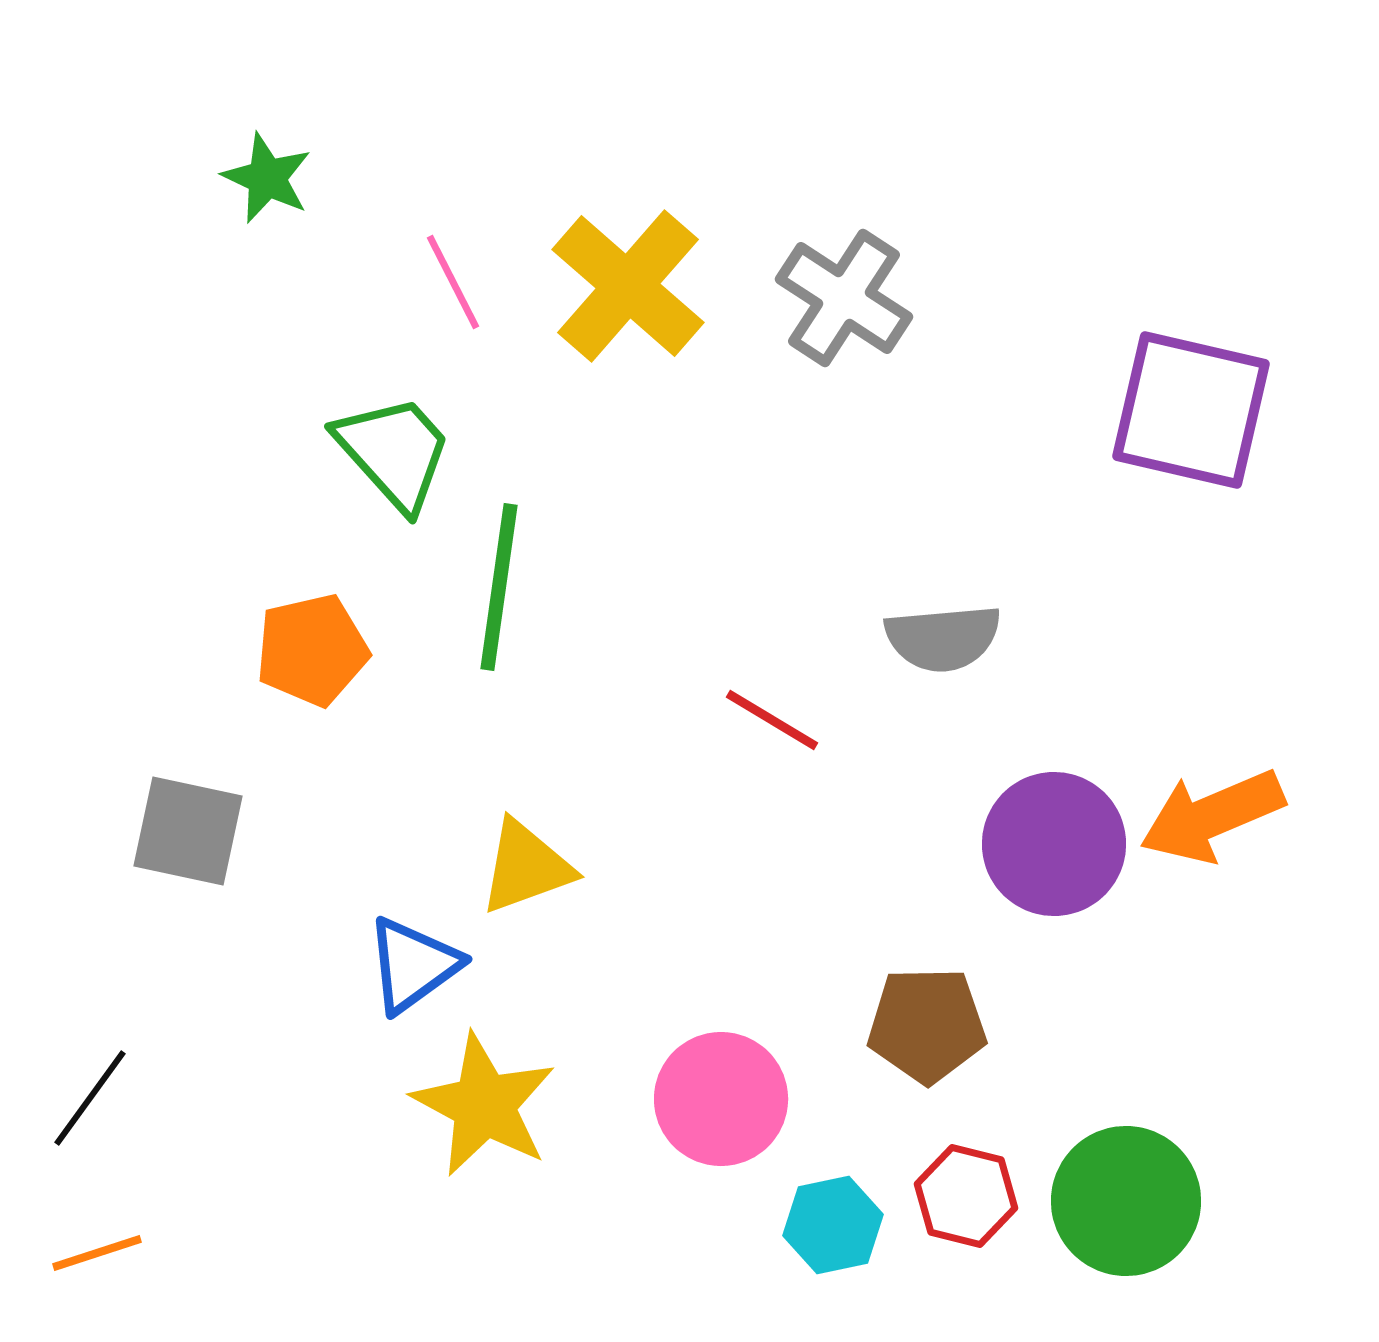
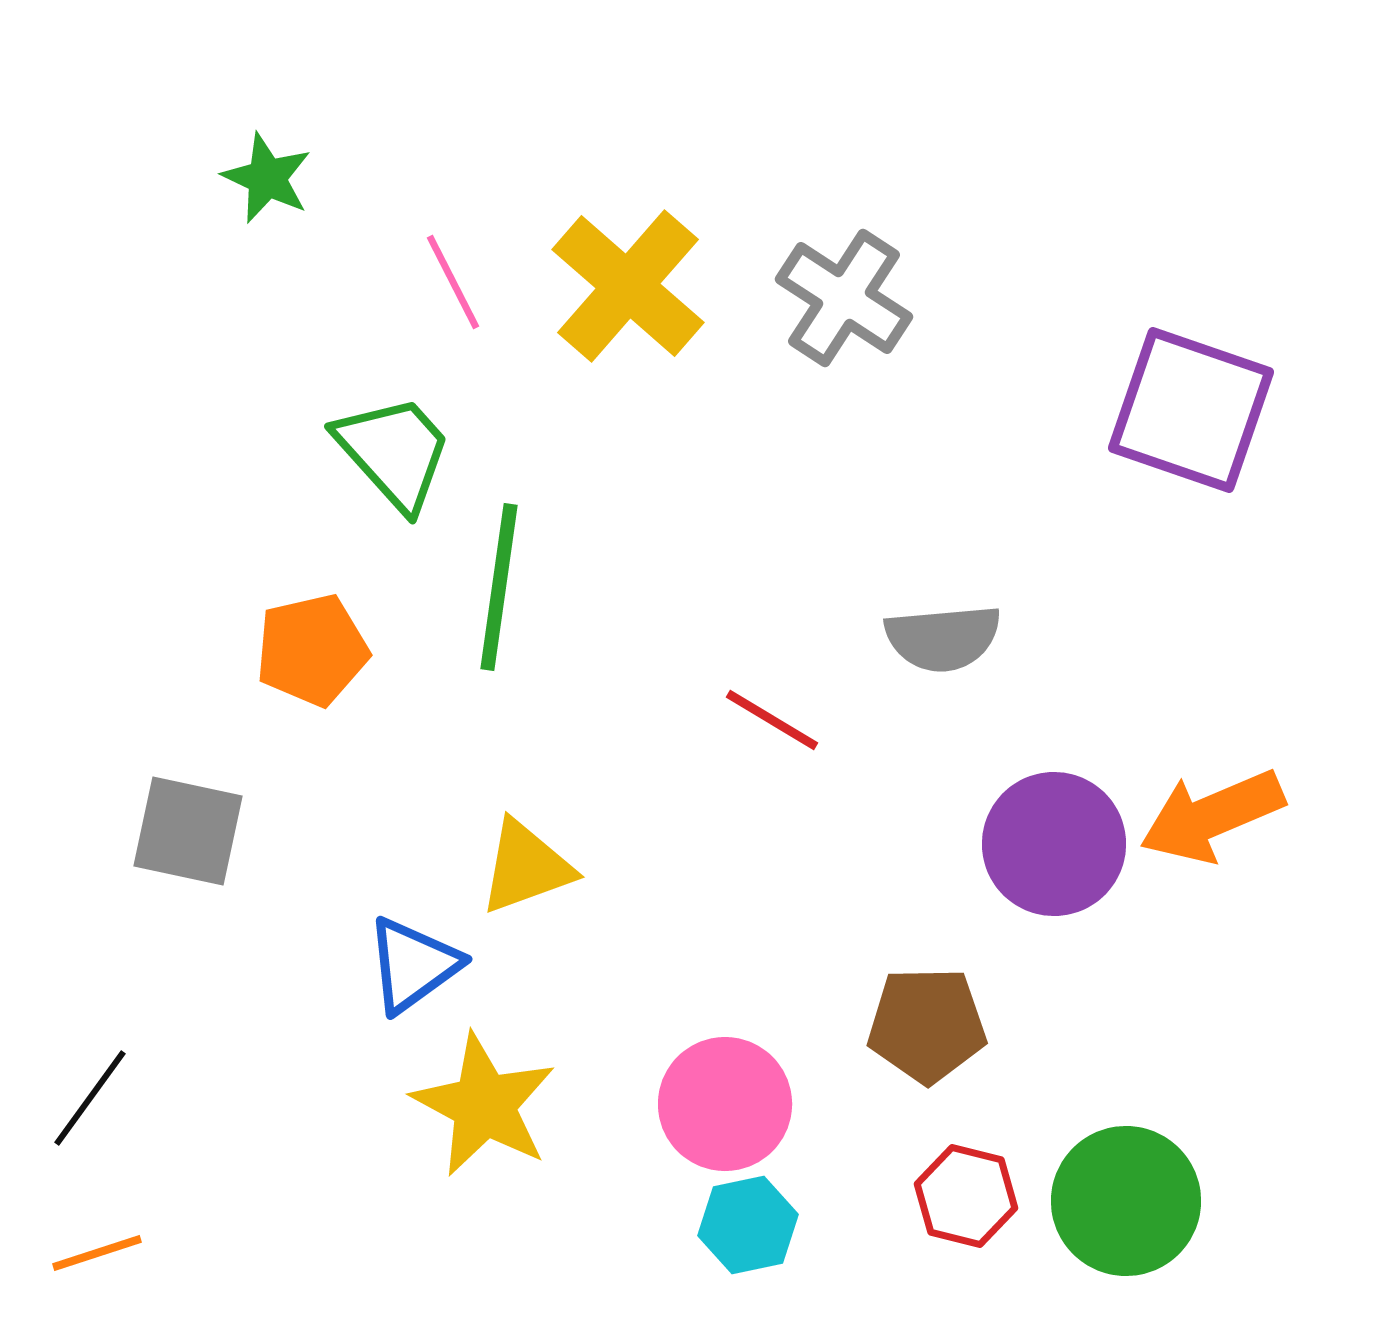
purple square: rotated 6 degrees clockwise
pink circle: moved 4 px right, 5 px down
cyan hexagon: moved 85 px left
